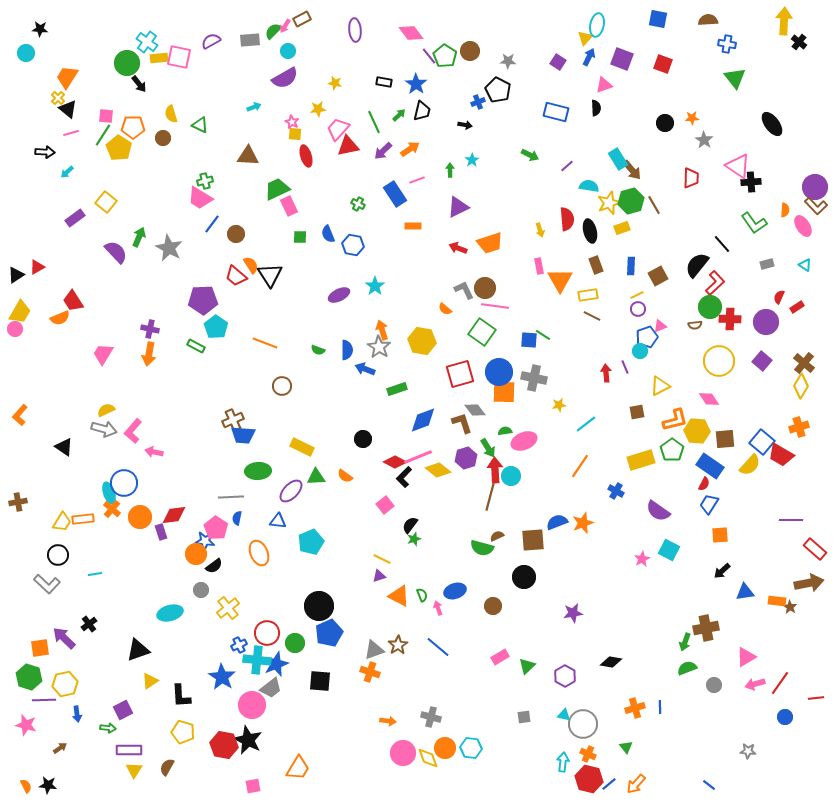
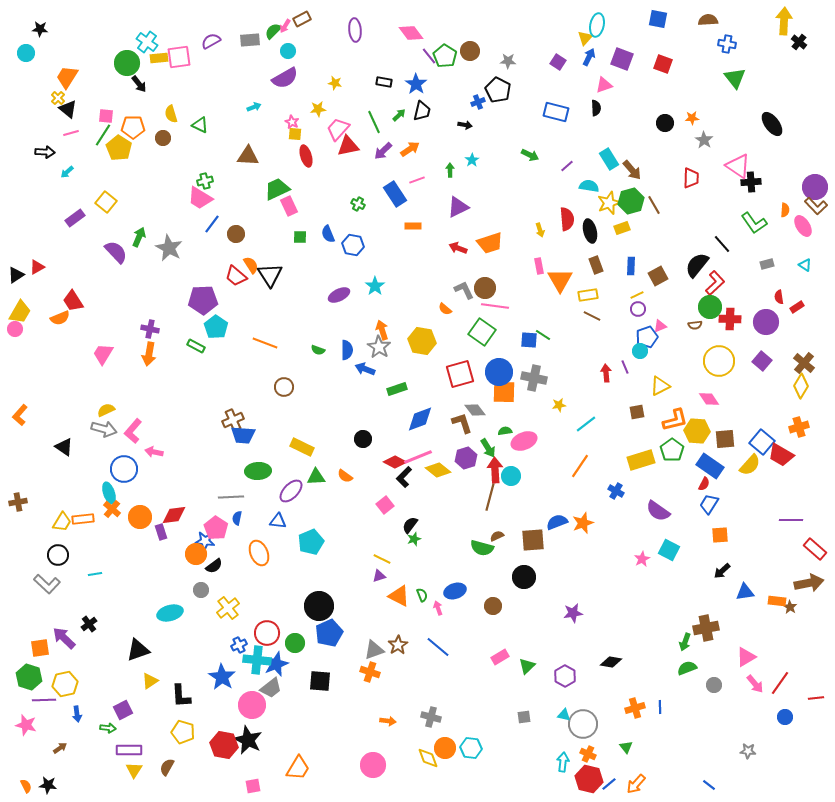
pink square at (179, 57): rotated 20 degrees counterclockwise
cyan rectangle at (618, 159): moved 9 px left
red semicircle at (779, 297): rotated 32 degrees counterclockwise
brown circle at (282, 386): moved 2 px right, 1 px down
blue diamond at (423, 420): moved 3 px left, 1 px up
blue circle at (124, 483): moved 14 px up
pink arrow at (755, 684): rotated 114 degrees counterclockwise
pink circle at (403, 753): moved 30 px left, 12 px down
